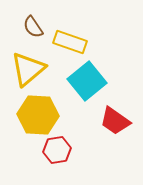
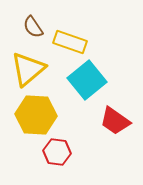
cyan square: moved 1 px up
yellow hexagon: moved 2 px left
red hexagon: moved 2 px down; rotated 16 degrees clockwise
